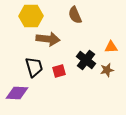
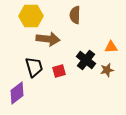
brown semicircle: rotated 24 degrees clockwise
purple diamond: rotated 40 degrees counterclockwise
